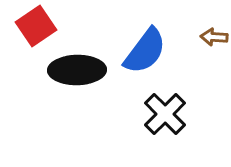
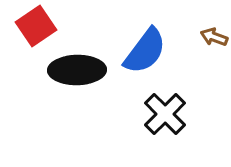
brown arrow: rotated 16 degrees clockwise
